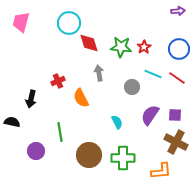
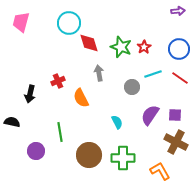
green star: rotated 15 degrees clockwise
cyan line: rotated 42 degrees counterclockwise
red line: moved 3 px right
black arrow: moved 1 px left, 5 px up
orange L-shape: moved 1 px left; rotated 115 degrees counterclockwise
